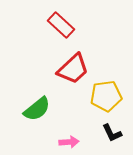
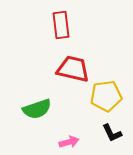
red rectangle: rotated 40 degrees clockwise
red trapezoid: rotated 124 degrees counterclockwise
green semicircle: rotated 20 degrees clockwise
pink arrow: rotated 12 degrees counterclockwise
